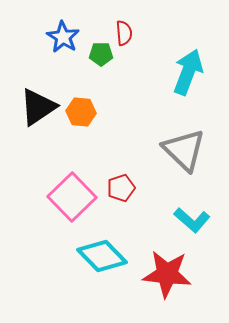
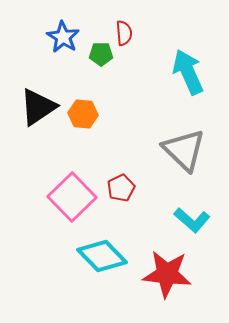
cyan arrow: rotated 45 degrees counterclockwise
orange hexagon: moved 2 px right, 2 px down
red pentagon: rotated 8 degrees counterclockwise
